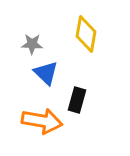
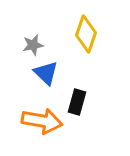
yellow diamond: rotated 9 degrees clockwise
gray star: moved 1 px right, 1 px down; rotated 15 degrees counterclockwise
black rectangle: moved 2 px down
